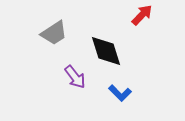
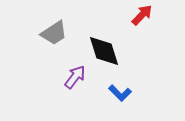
black diamond: moved 2 px left
purple arrow: rotated 105 degrees counterclockwise
